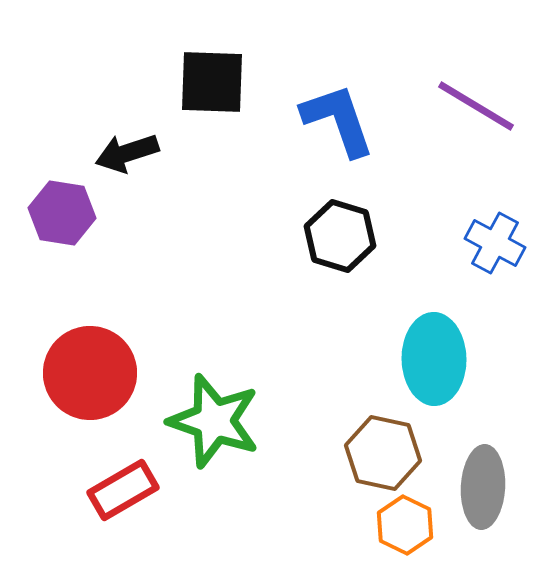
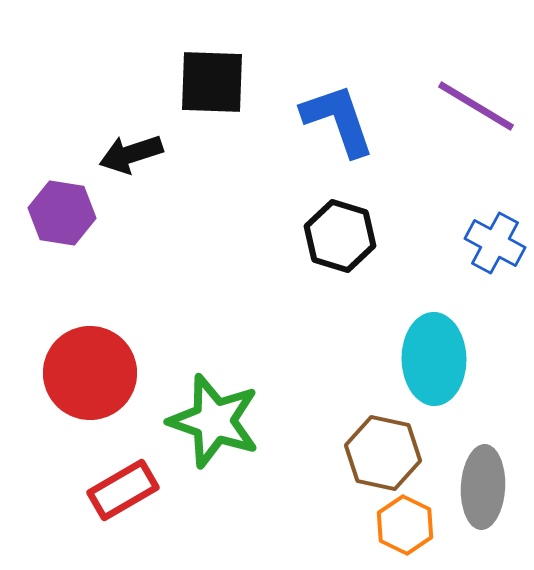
black arrow: moved 4 px right, 1 px down
